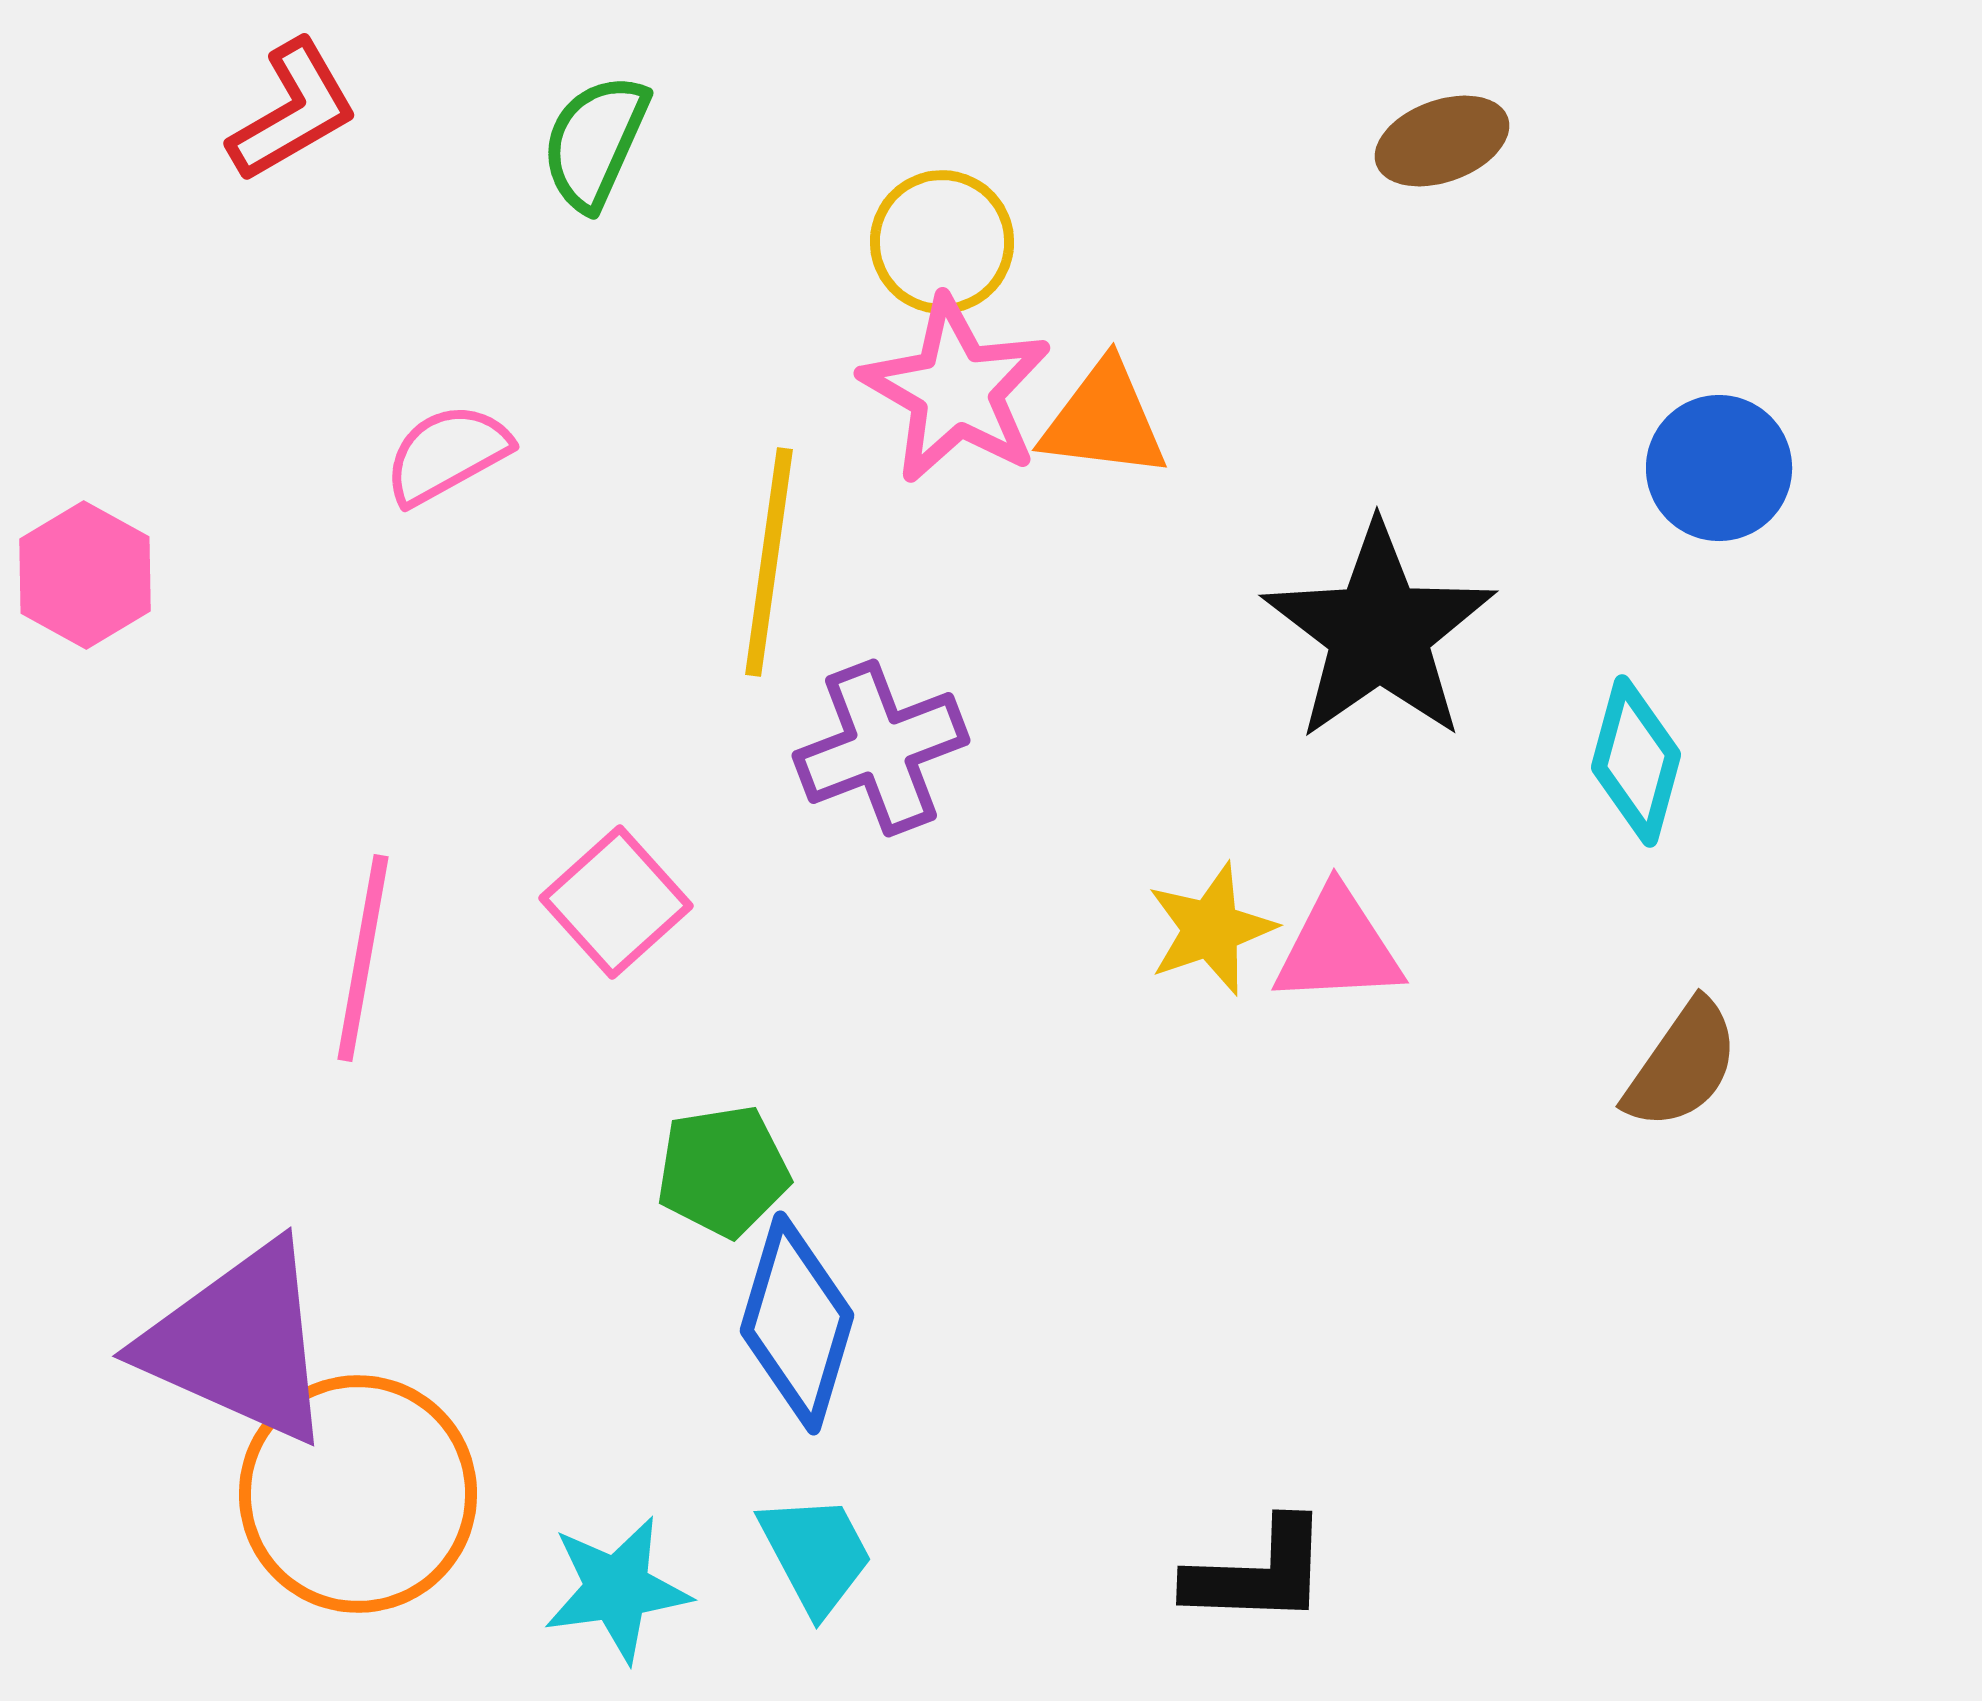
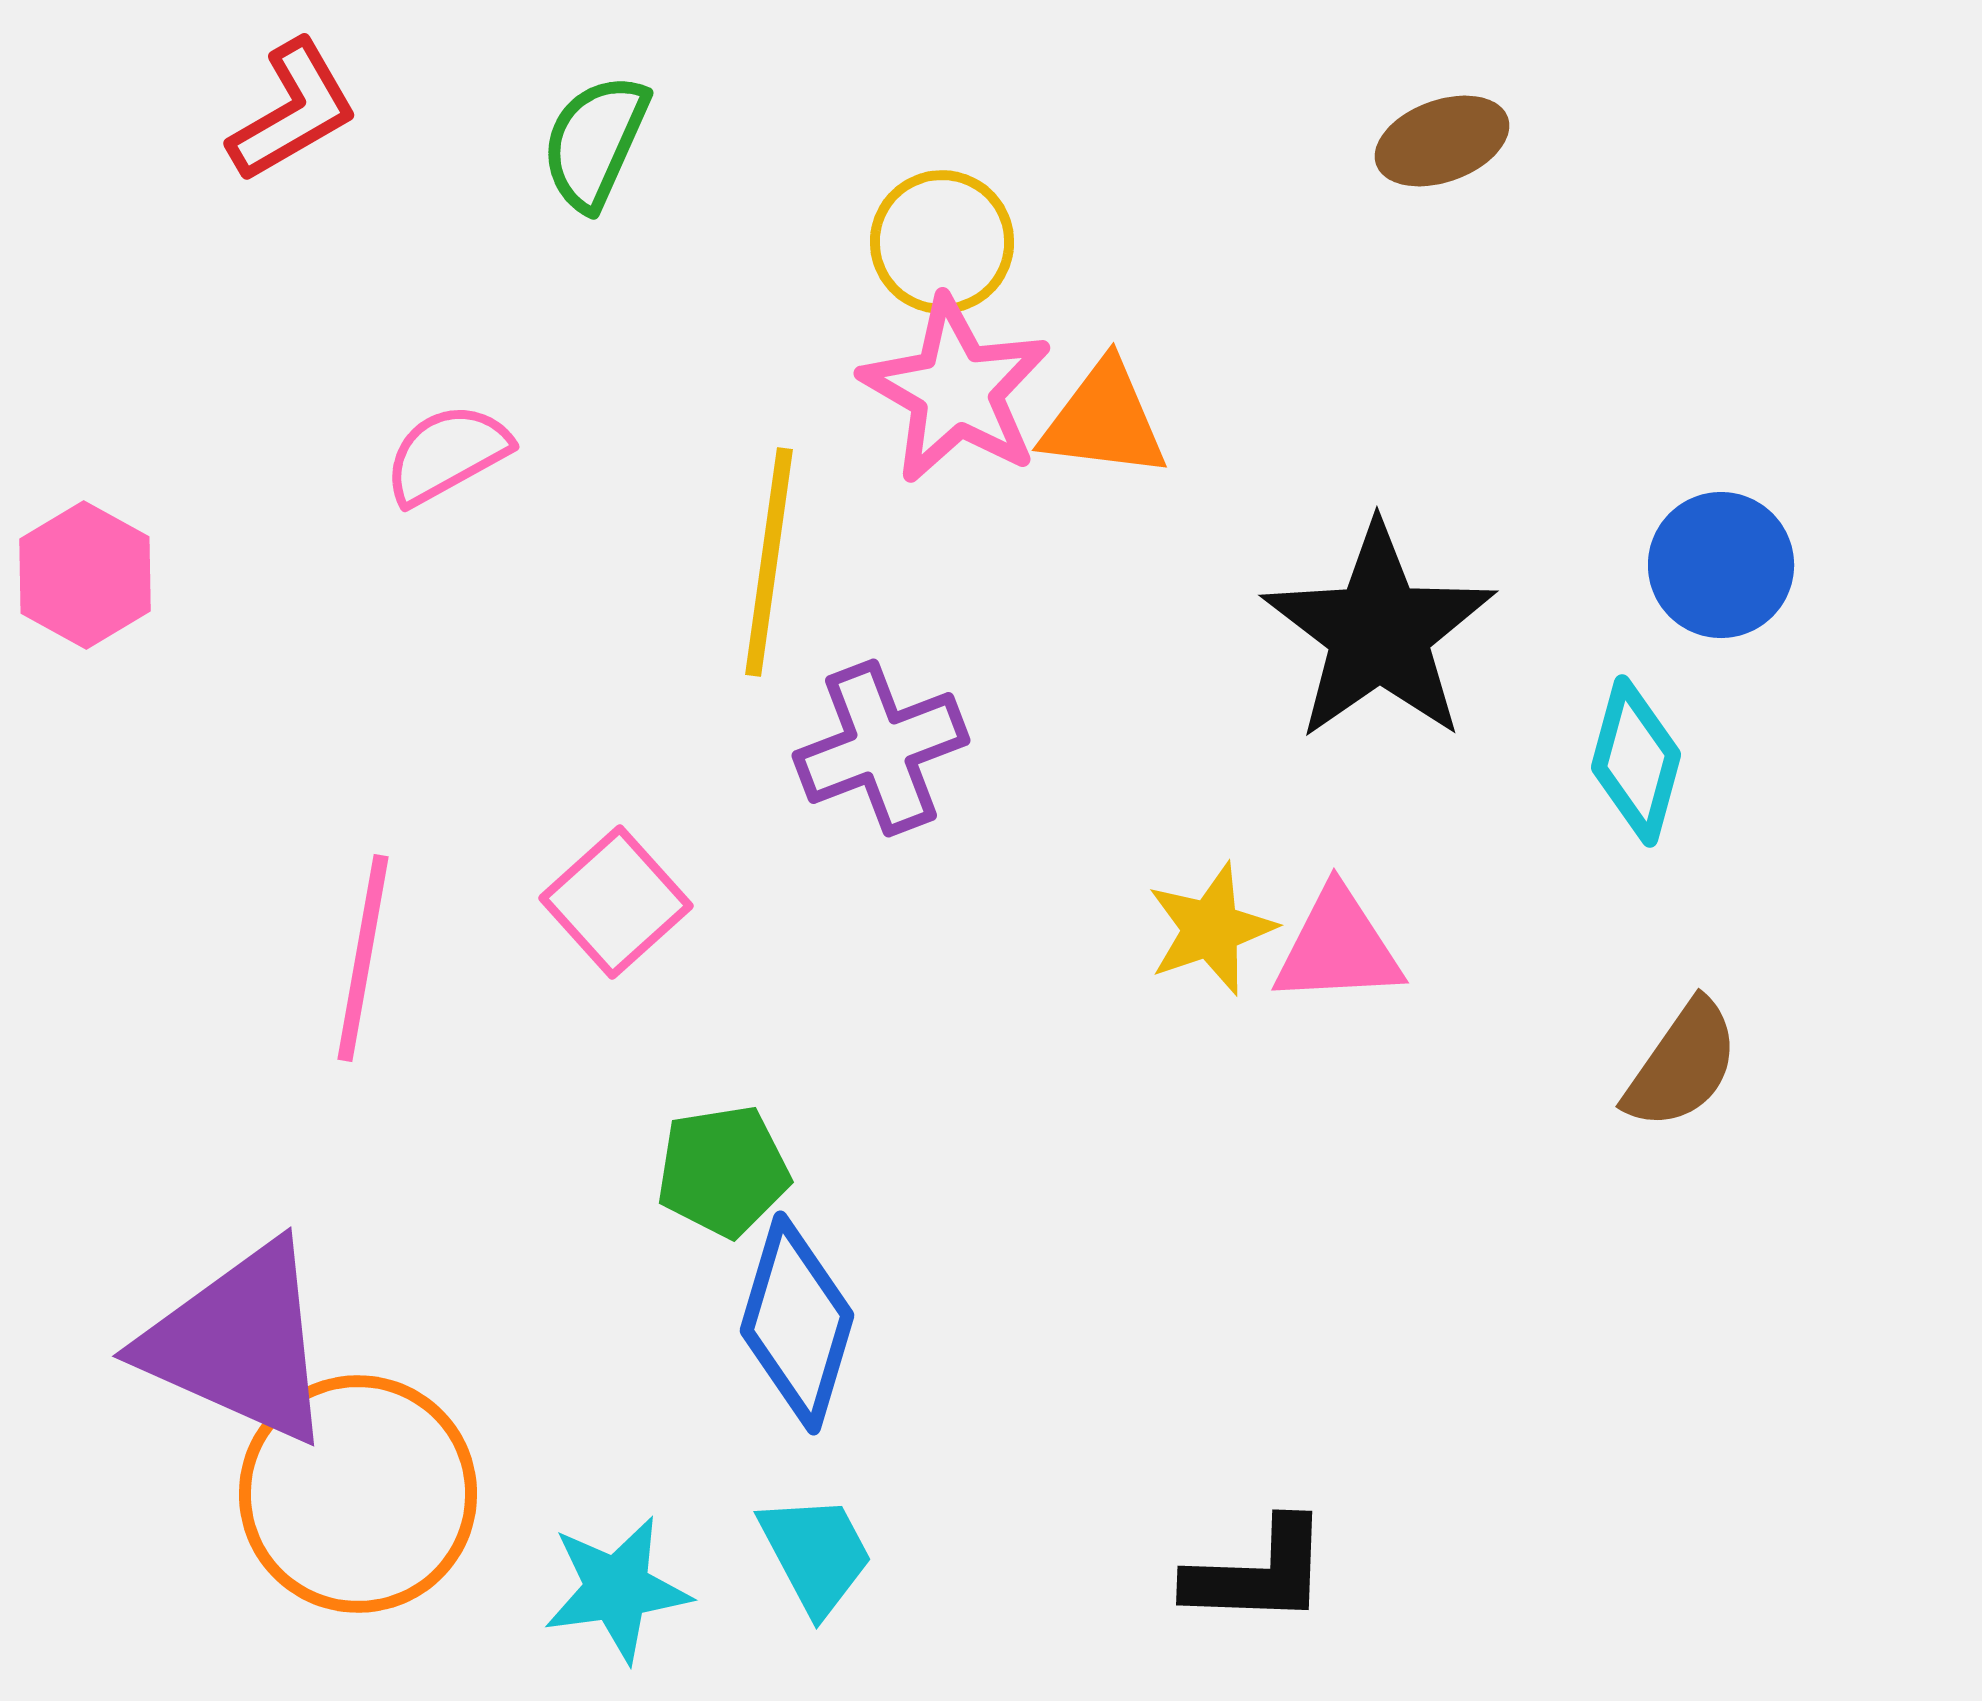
blue circle: moved 2 px right, 97 px down
